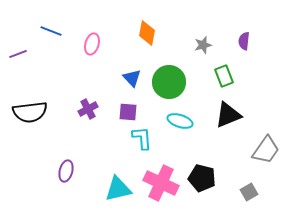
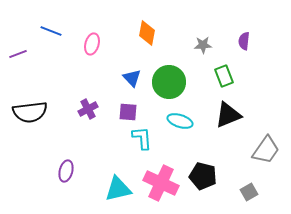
gray star: rotated 12 degrees clockwise
black pentagon: moved 1 px right, 2 px up
